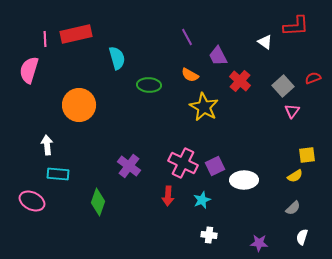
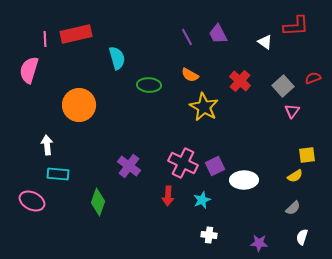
purple trapezoid: moved 22 px up
